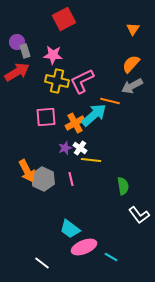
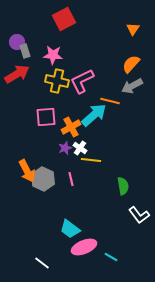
red arrow: moved 2 px down
orange cross: moved 4 px left, 4 px down
